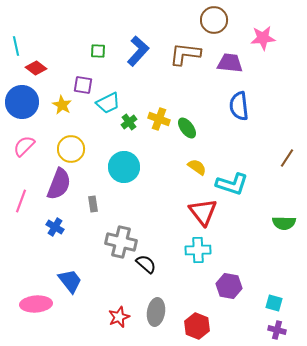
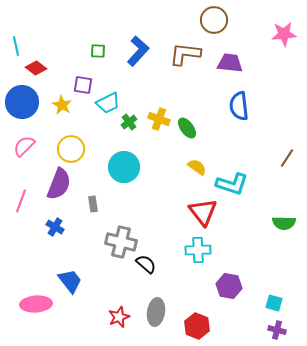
pink star: moved 21 px right, 4 px up
